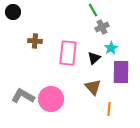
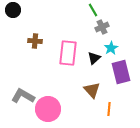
black circle: moved 2 px up
purple rectangle: rotated 15 degrees counterclockwise
brown triangle: moved 1 px left, 3 px down
pink circle: moved 3 px left, 10 px down
